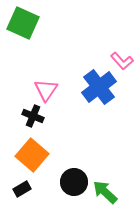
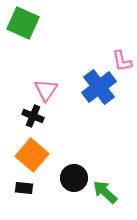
pink L-shape: rotated 30 degrees clockwise
black circle: moved 4 px up
black rectangle: moved 2 px right, 1 px up; rotated 36 degrees clockwise
